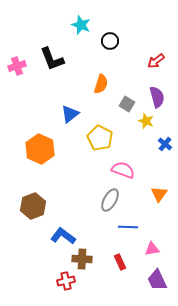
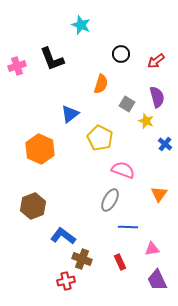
black circle: moved 11 px right, 13 px down
brown cross: rotated 18 degrees clockwise
